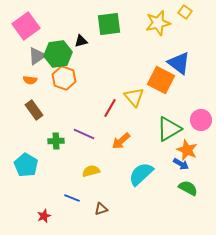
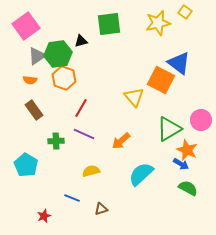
red line: moved 29 px left
